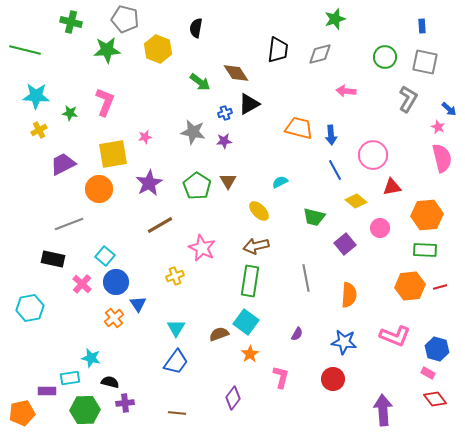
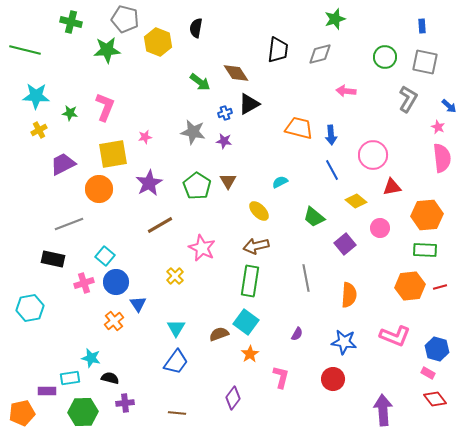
yellow hexagon at (158, 49): moved 7 px up
pink L-shape at (105, 102): moved 5 px down
blue arrow at (449, 109): moved 3 px up
purple star at (224, 141): rotated 14 degrees clockwise
pink semicircle at (442, 158): rotated 8 degrees clockwise
blue line at (335, 170): moved 3 px left
green trapezoid at (314, 217): rotated 25 degrees clockwise
yellow cross at (175, 276): rotated 24 degrees counterclockwise
pink cross at (82, 284): moved 2 px right, 1 px up; rotated 30 degrees clockwise
orange cross at (114, 318): moved 3 px down
black semicircle at (110, 382): moved 4 px up
green hexagon at (85, 410): moved 2 px left, 2 px down
